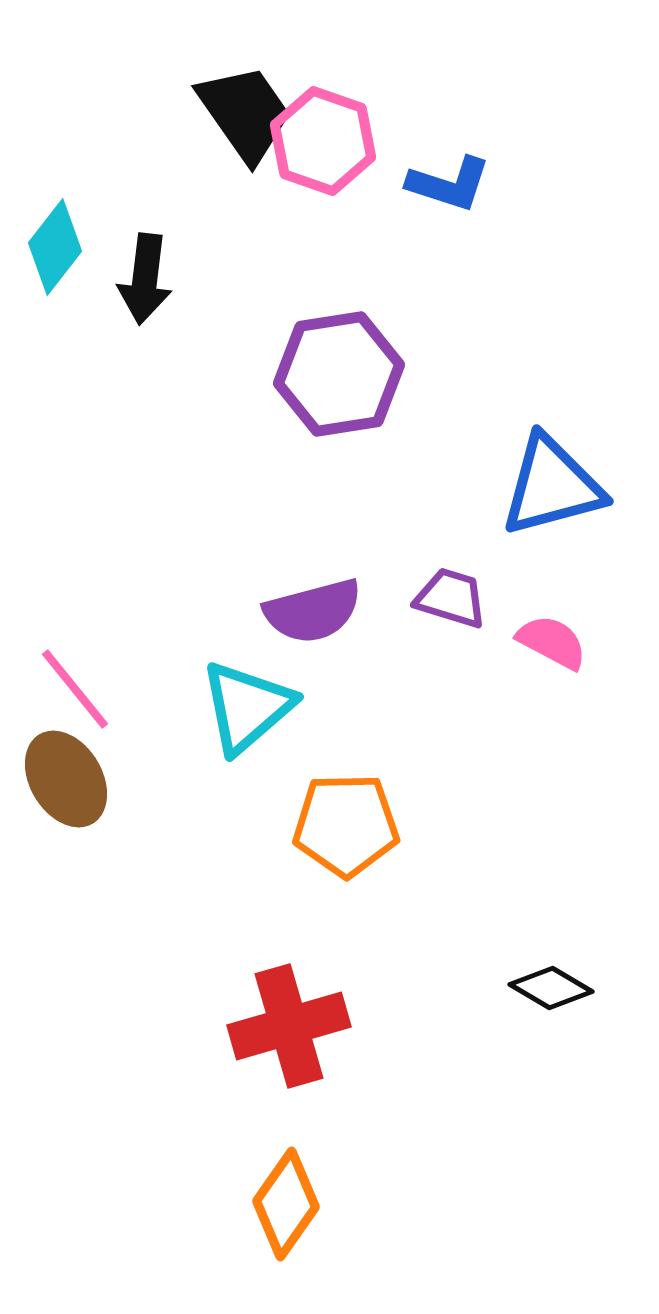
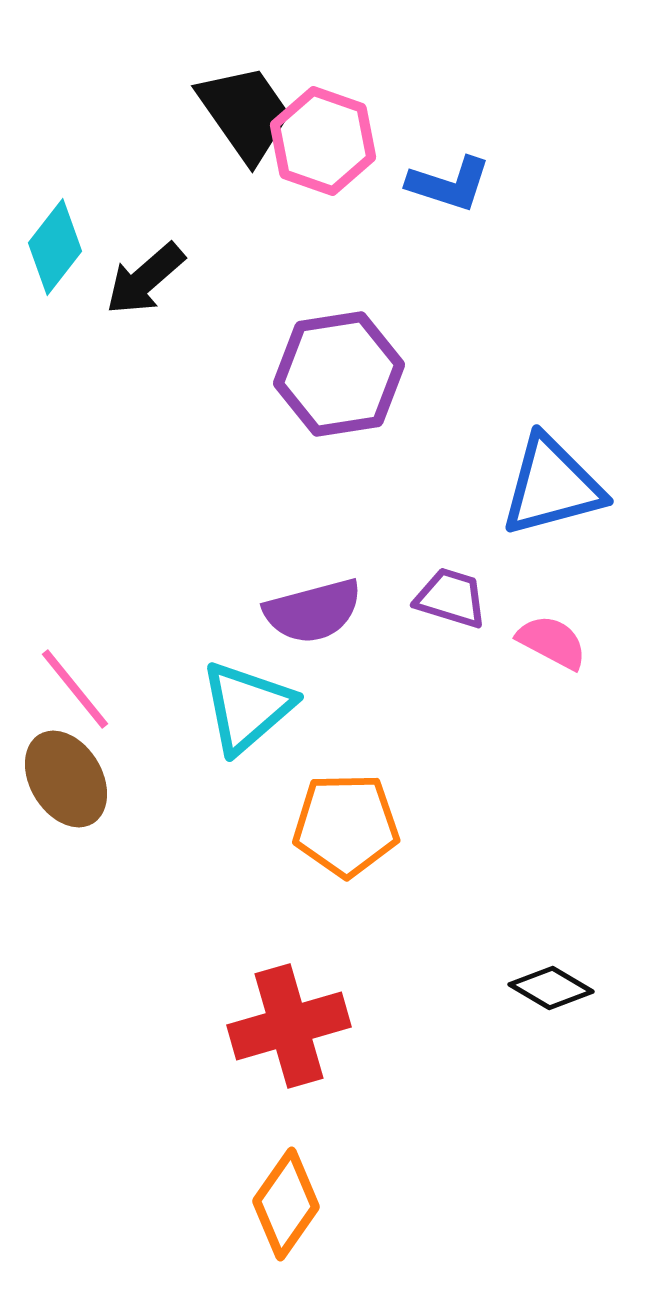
black arrow: rotated 42 degrees clockwise
